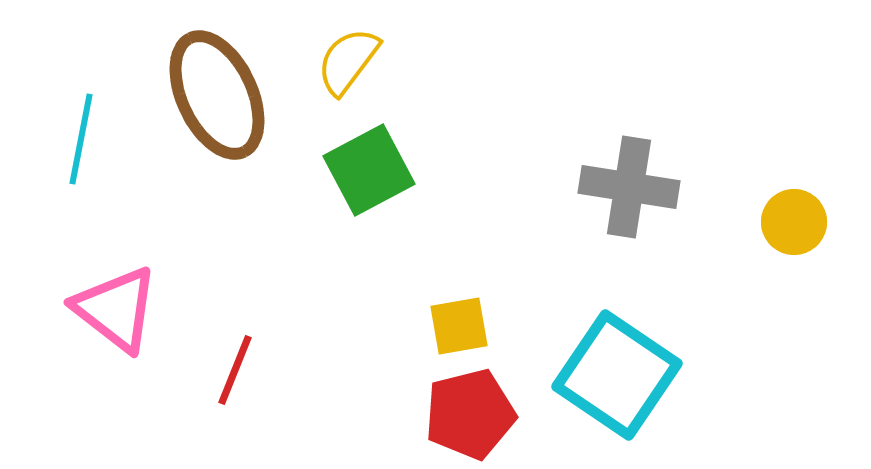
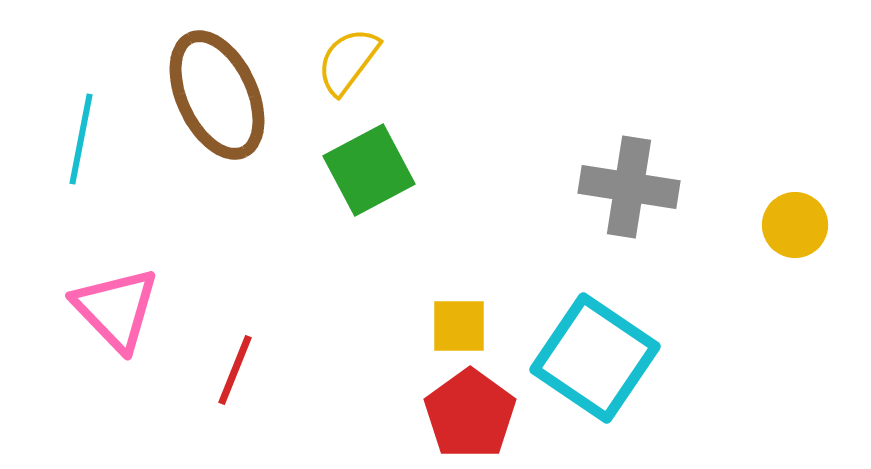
yellow circle: moved 1 px right, 3 px down
pink triangle: rotated 8 degrees clockwise
yellow square: rotated 10 degrees clockwise
cyan square: moved 22 px left, 17 px up
red pentagon: rotated 22 degrees counterclockwise
